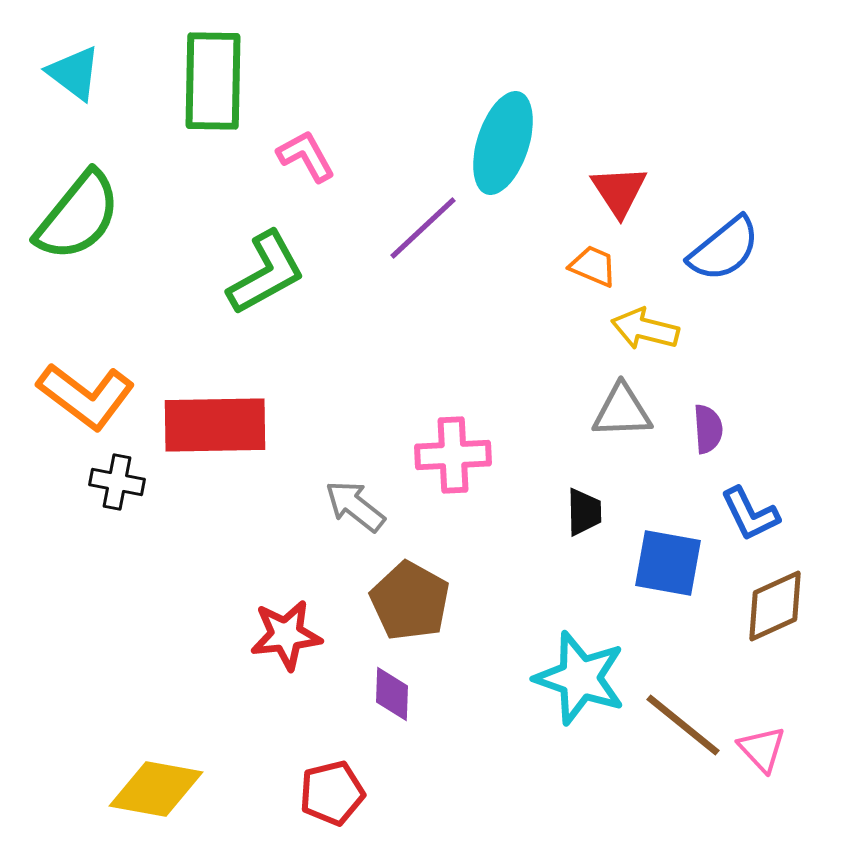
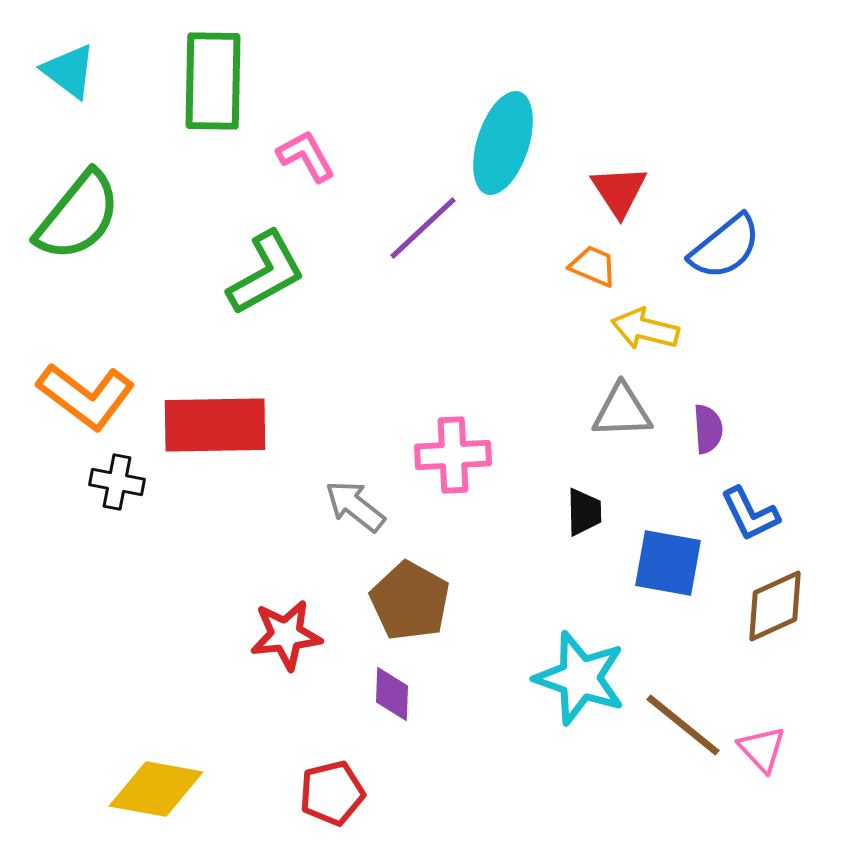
cyan triangle: moved 5 px left, 2 px up
blue semicircle: moved 1 px right, 2 px up
